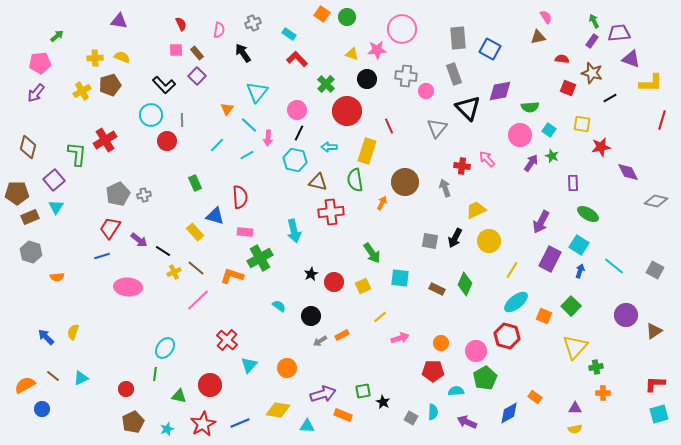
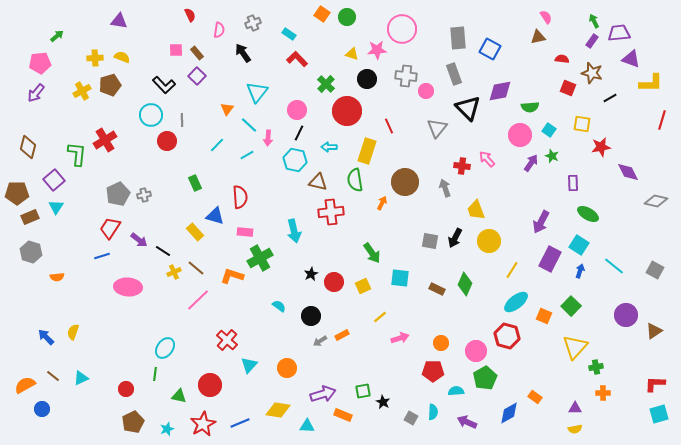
red semicircle at (181, 24): moved 9 px right, 9 px up
yellow trapezoid at (476, 210): rotated 85 degrees counterclockwise
